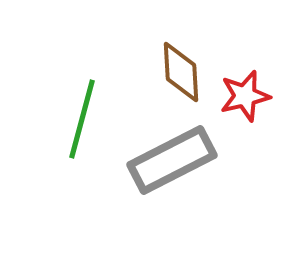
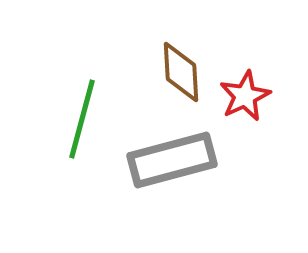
red star: rotated 12 degrees counterclockwise
gray rectangle: rotated 12 degrees clockwise
